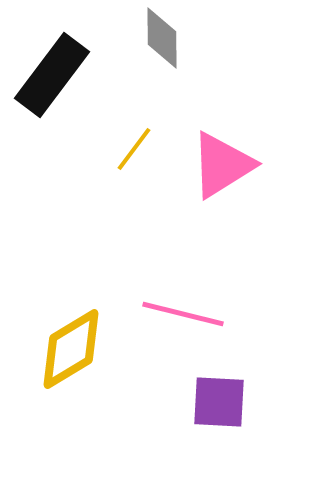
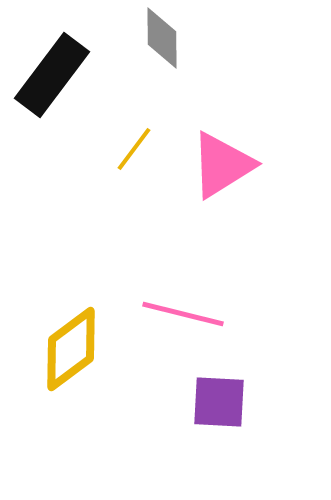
yellow diamond: rotated 6 degrees counterclockwise
